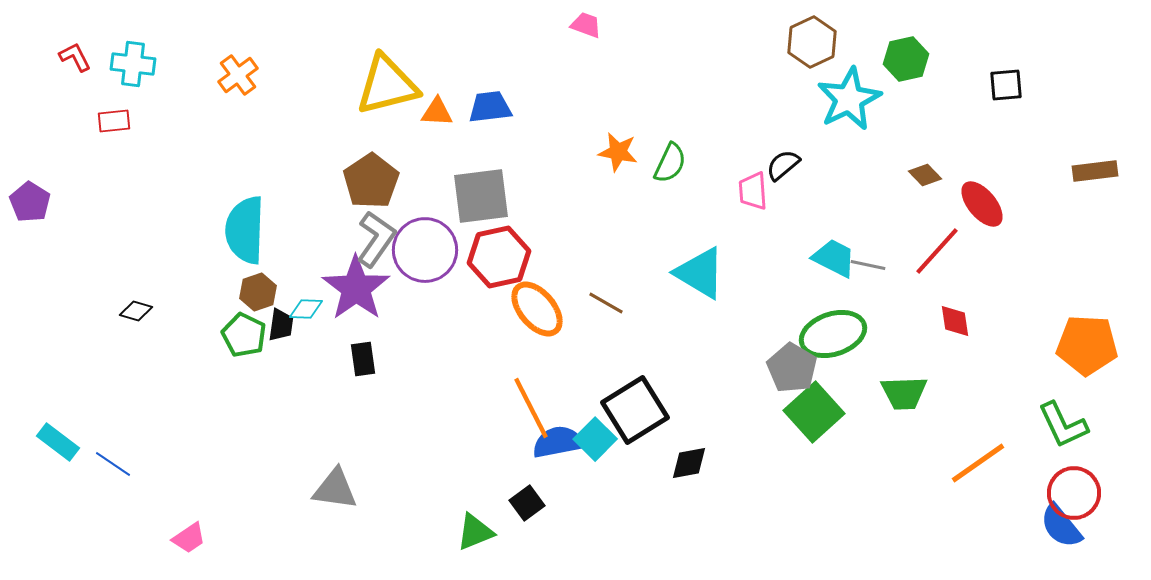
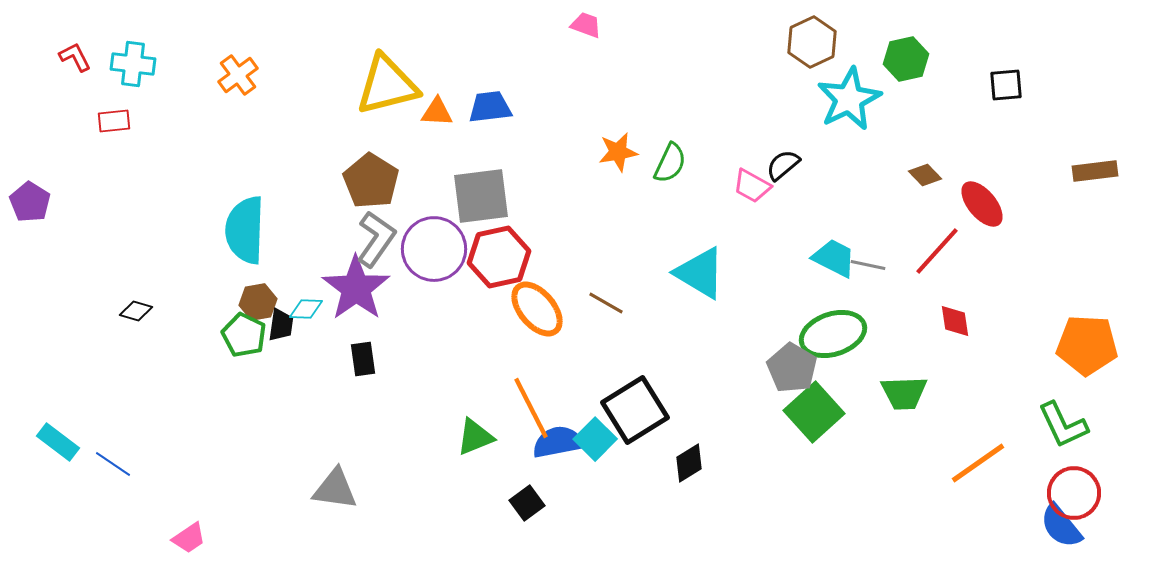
orange star at (618, 152): rotated 21 degrees counterclockwise
brown pentagon at (371, 181): rotated 6 degrees counterclockwise
pink trapezoid at (753, 191): moved 1 px left, 5 px up; rotated 57 degrees counterclockwise
purple circle at (425, 250): moved 9 px right, 1 px up
brown hexagon at (258, 292): moved 10 px down; rotated 9 degrees clockwise
black diamond at (689, 463): rotated 21 degrees counterclockwise
green triangle at (475, 532): moved 95 px up
